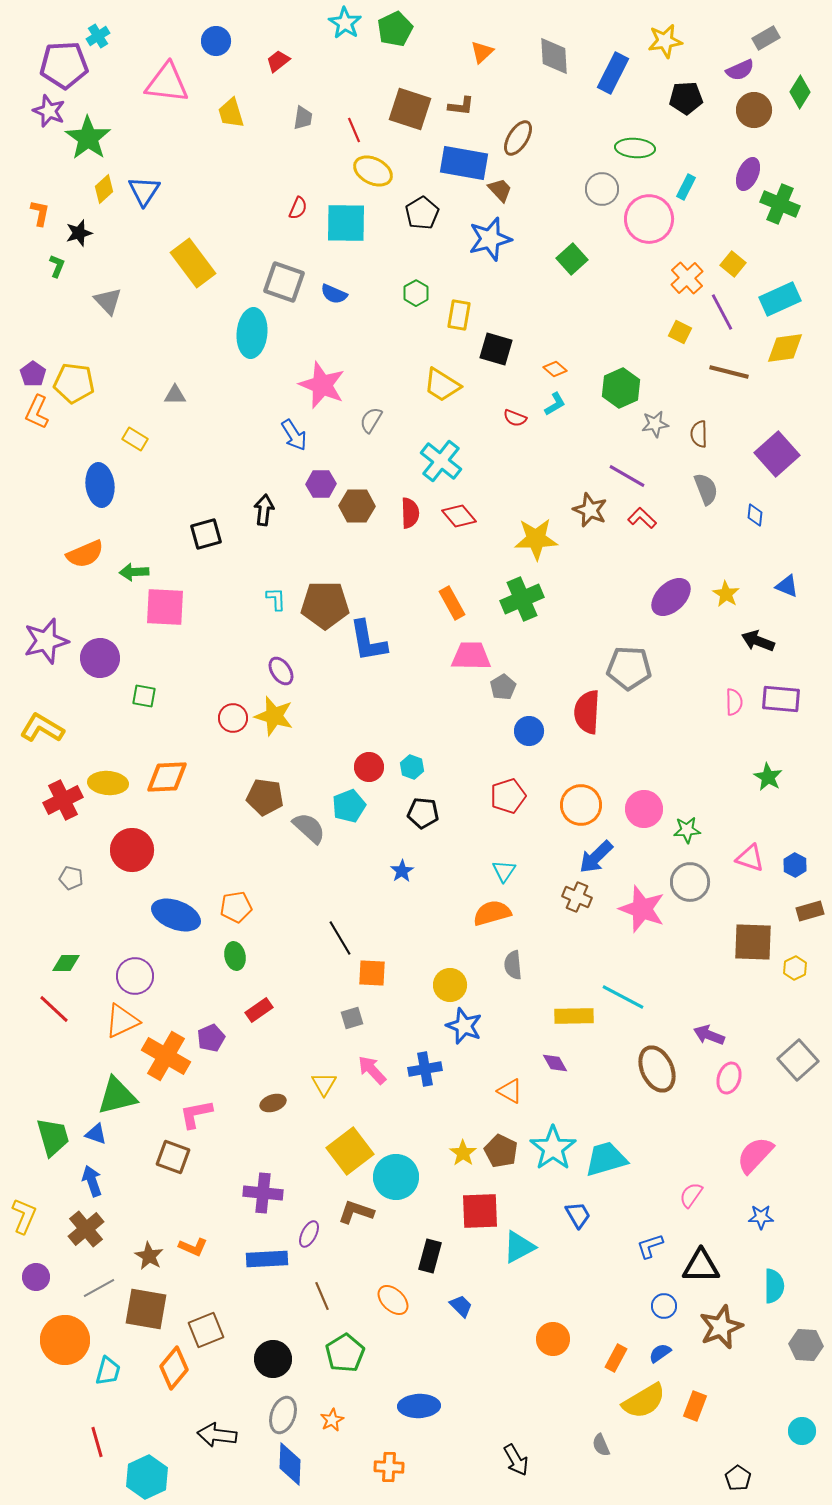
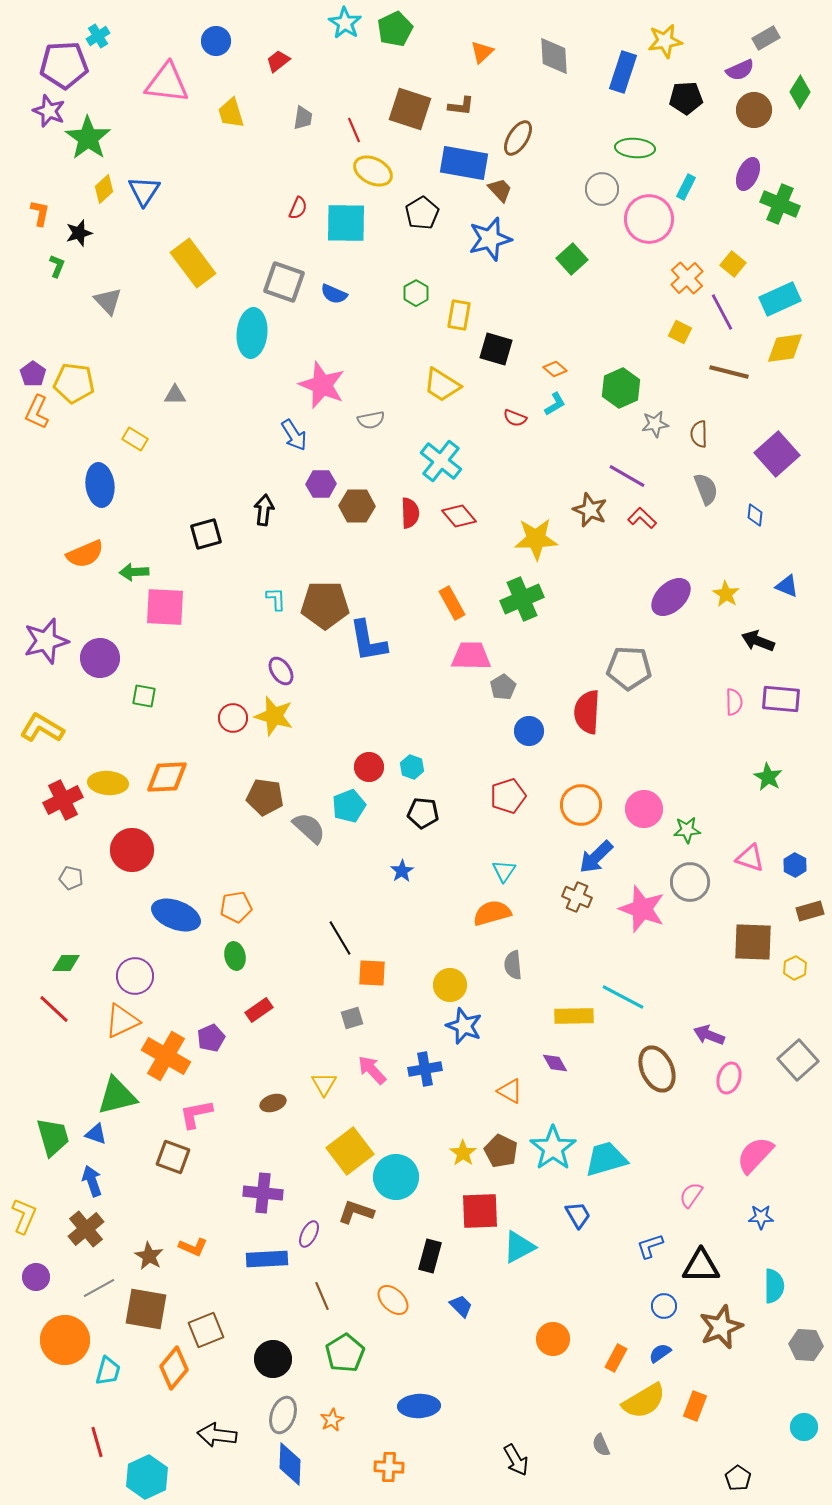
blue rectangle at (613, 73): moved 10 px right, 1 px up; rotated 9 degrees counterclockwise
gray semicircle at (371, 420): rotated 132 degrees counterclockwise
cyan circle at (802, 1431): moved 2 px right, 4 px up
